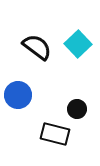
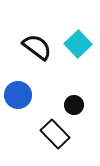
black circle: moved 3 px left, 4 px up
black rectangle: rotated 32 degrees clockwise
